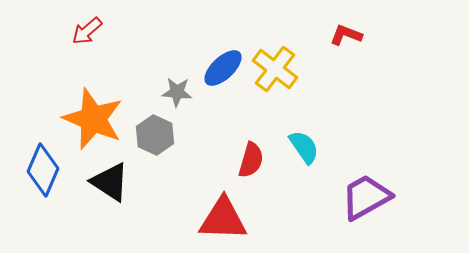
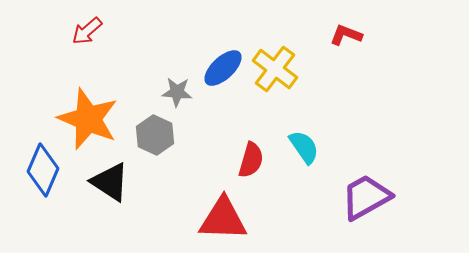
orange star: moved 5 px left
